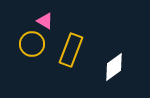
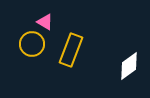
pink triangle: moved 1 px down
white diamond: moved 15 px right, 1 px up
